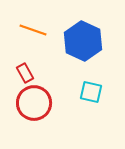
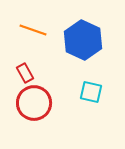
blue hexagon: moved 1 px up
